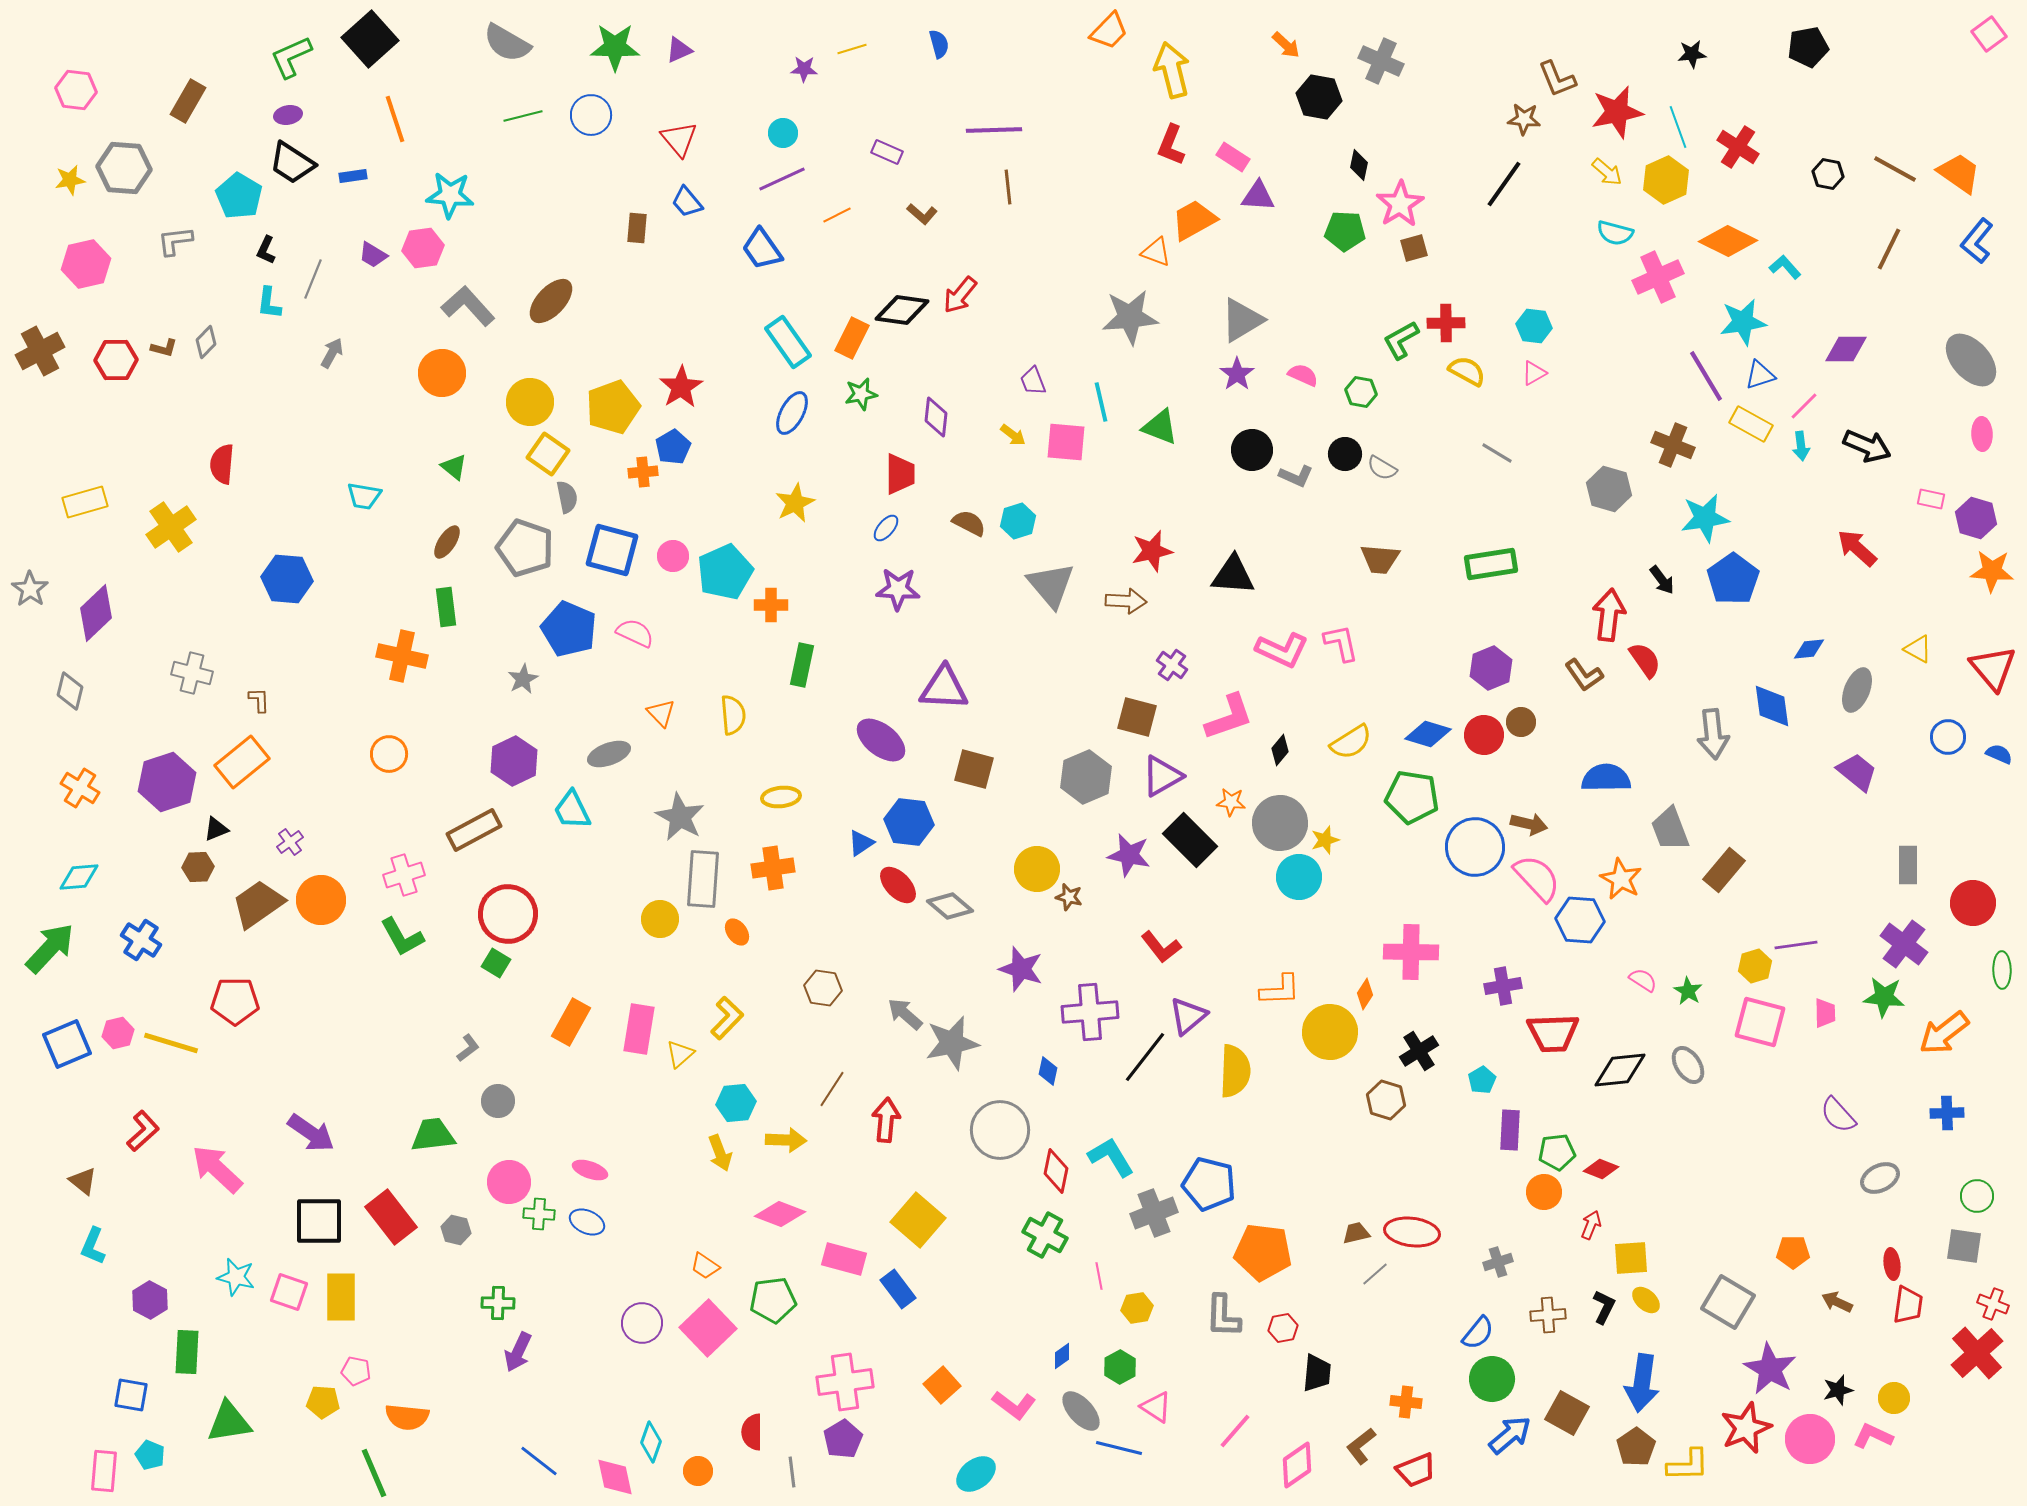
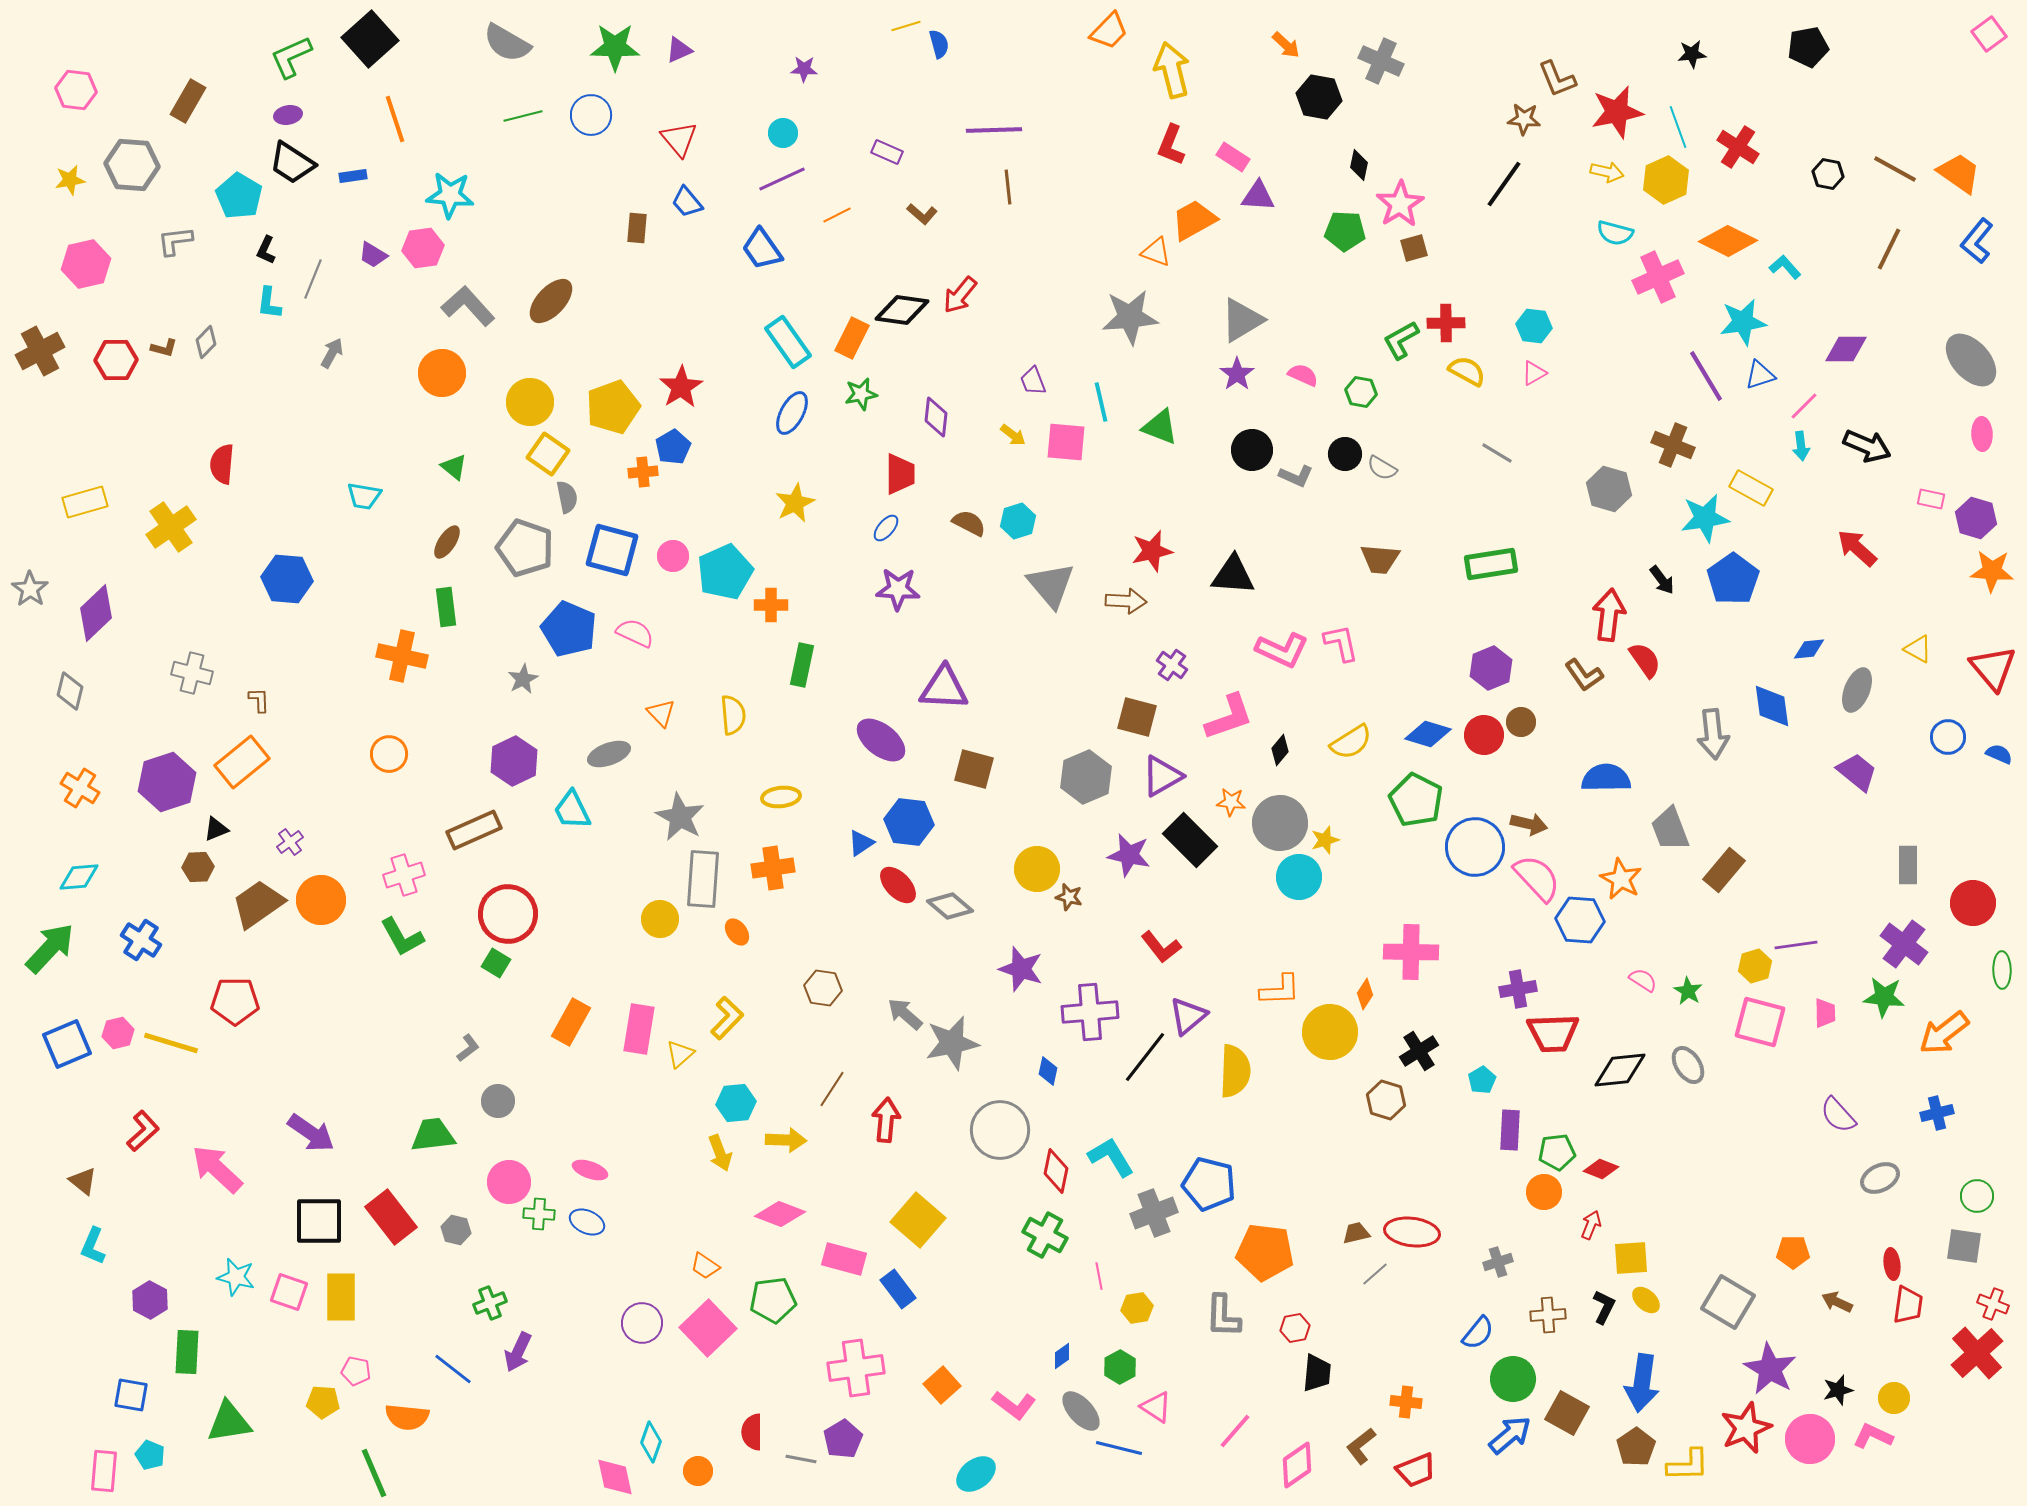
yellow line at (852, 49): moved 54 px right, 23 px up
gray hexagon at (124, 168): moved 8 px right, 3 px up
yellow arrow at (1607, 172): rotated 28 degrees counterclockwise
yellow rectangle at (1751, 424): moved 64 px down
green pentagon at (1412, 797): moved 4 px right, 3 px down; rotated 18 degrees clockwise
brown rectangle at (474, 830): rotated 4 degrees clockwise
purple cross at (1503, 986): moved 15 px right, 3 px down
blue cross at (1947, 1113): moved 10 px left; rotated 12 degrees counterclockwise
orange pentagon at (1263, 1252): moved 2 px right
green cross at (498, 1303): moved 8 px left; rotated 24 degrees counterclockwise
red hexagon at (1283, 1328): moved 12 px right
green circle at (1492, 1379): moved 21 px right
pink cross at (845, 1382): moved 11 px right, 14 px up
blue line at (539, 1461): moved 86 px left, 92 px up
gray line at (792, 1472): moved 9 px right, 13 px up; rotated 72 degrees counterclockwise
